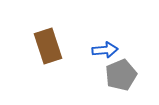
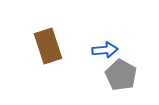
gray pentagon: rotated 20 degrees counterclockwise
